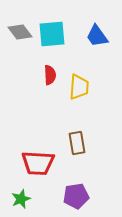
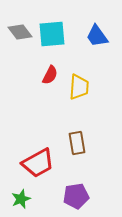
red semicircle: rotated 30 degrees clockwise
red trapezoid: rotated 32 degrees counterclockwise
